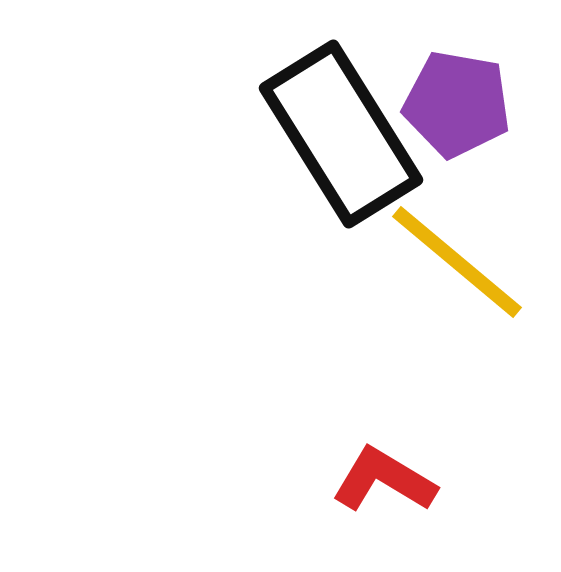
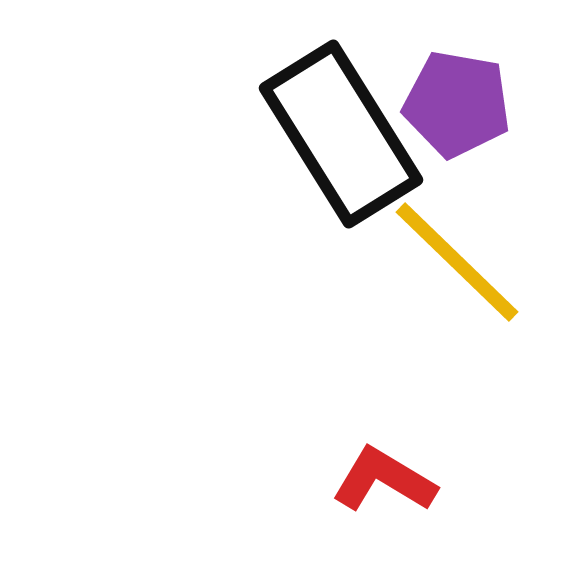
yellow line: rotated 4 degrees clockwise
